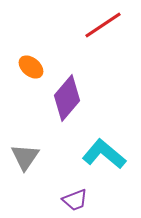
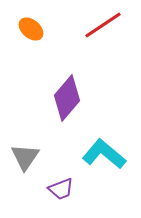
orange ellipse: moved 38 px up
purple trapezoid: moved 14 px left, 11 px up
